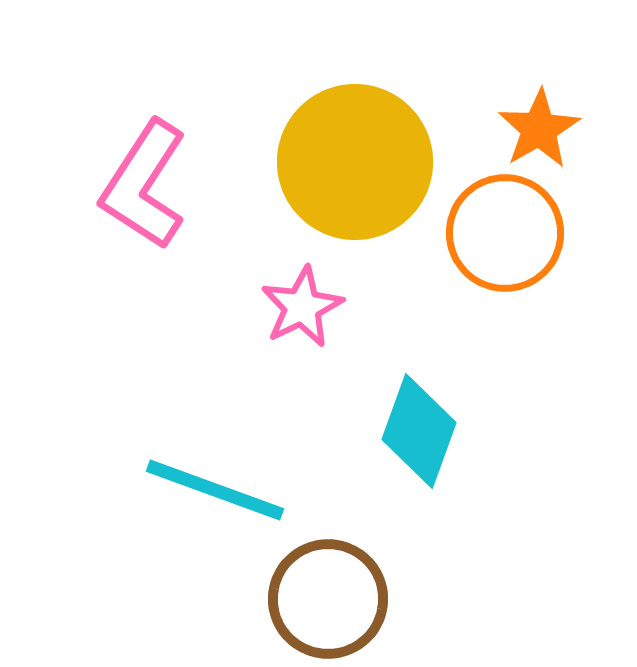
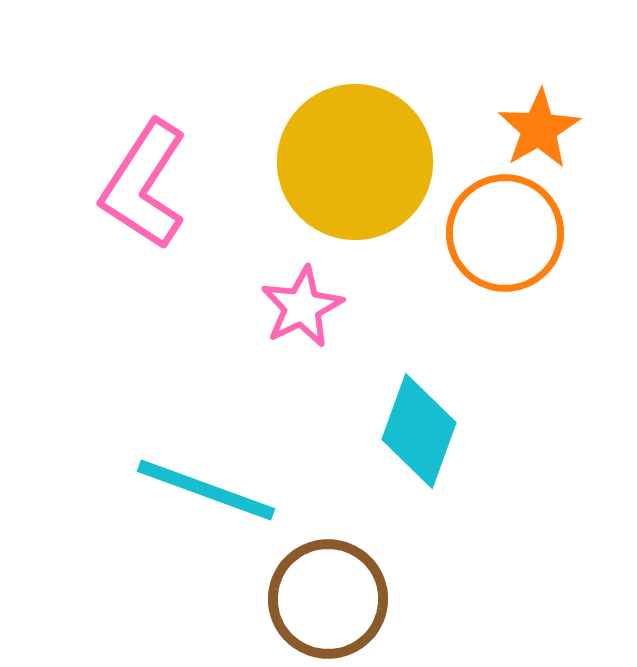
cyan line: moved 9 px left
